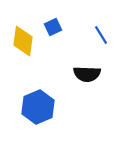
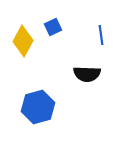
blue line: rotated 24 degrees clockwise
yellow diamond: rotated 20 degrees clockwise
blue hexagon: rotated 8 degrees clockwise
